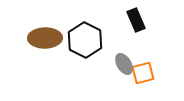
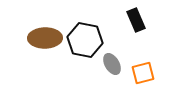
black hexagon: rotated 16 degrees counterclockwise
gray ellipse: moved 12 px left
